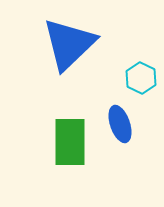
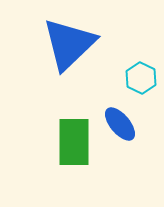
blue ellipse: rotated 21 degrees counterclockwise
green rectangle: moved 4 px right
